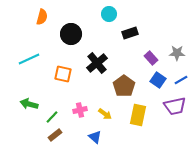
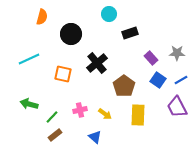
purple trapezoid: moved 2 px right, 1 px down; rotated 75 degrees clockwise
yellow rectangle: rotated 10 degrees counterclockwise
